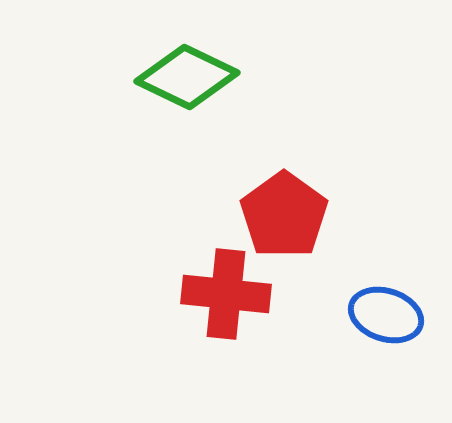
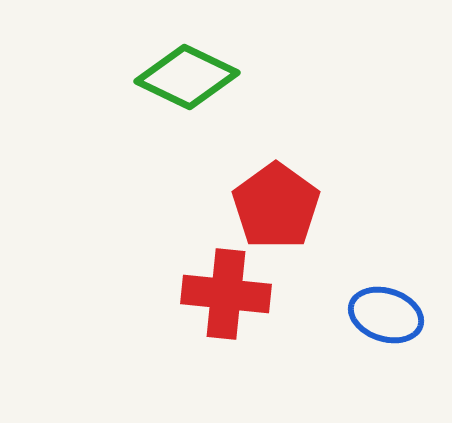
red pentagon: moved 8 px left, 9 px up
